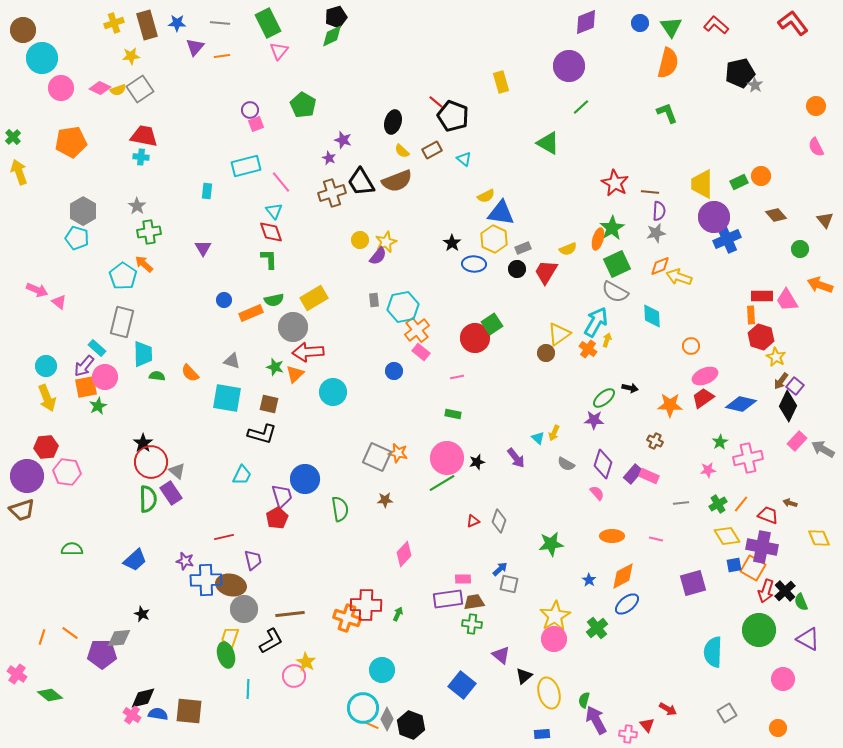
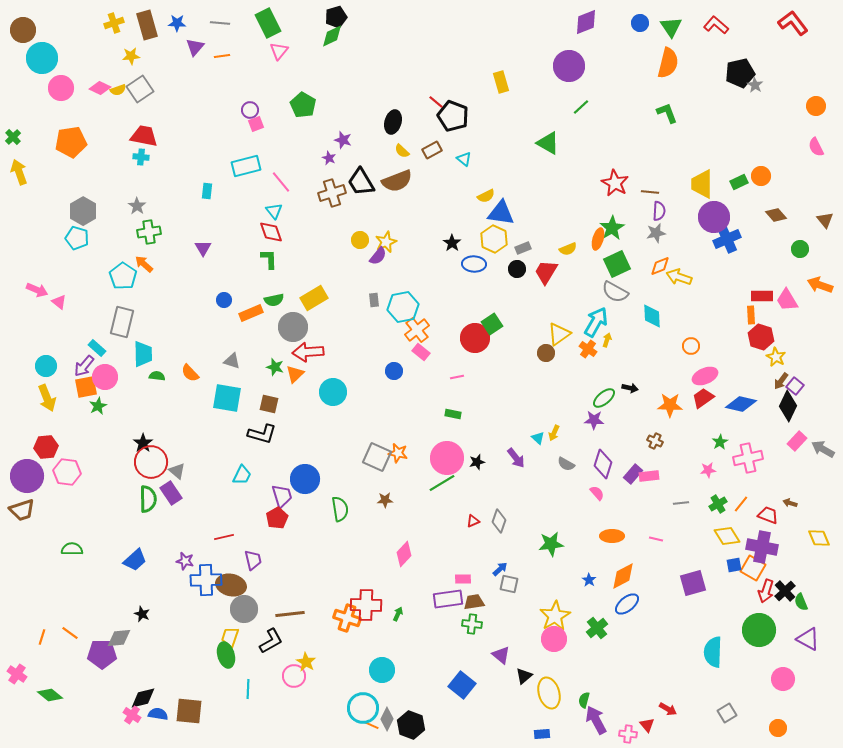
pink rectangle at (649, 476): rotated 30 degrees counterclockwise
